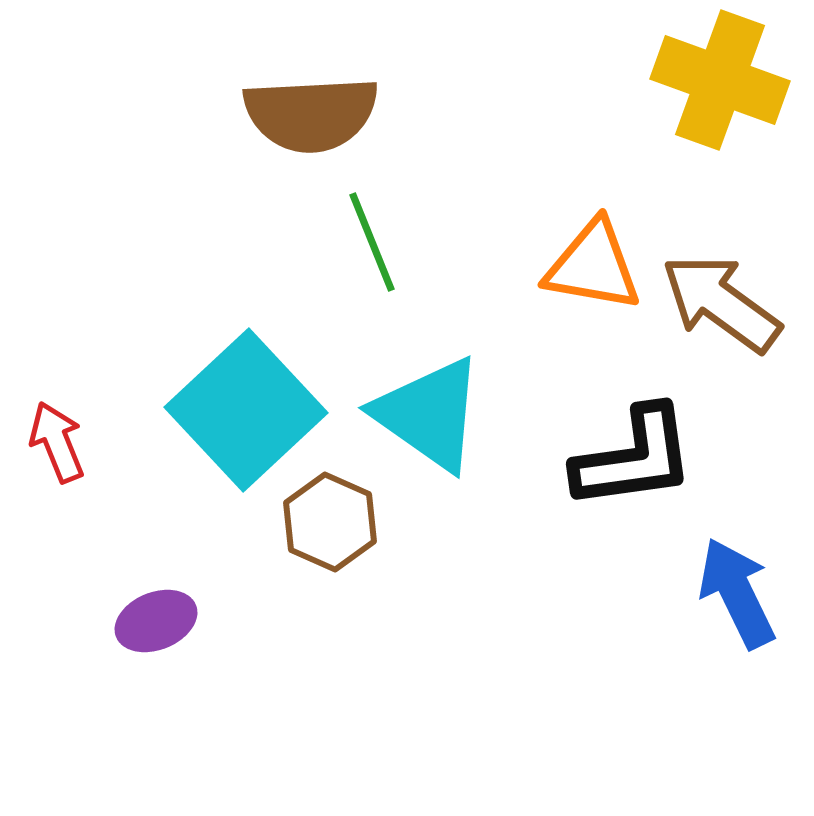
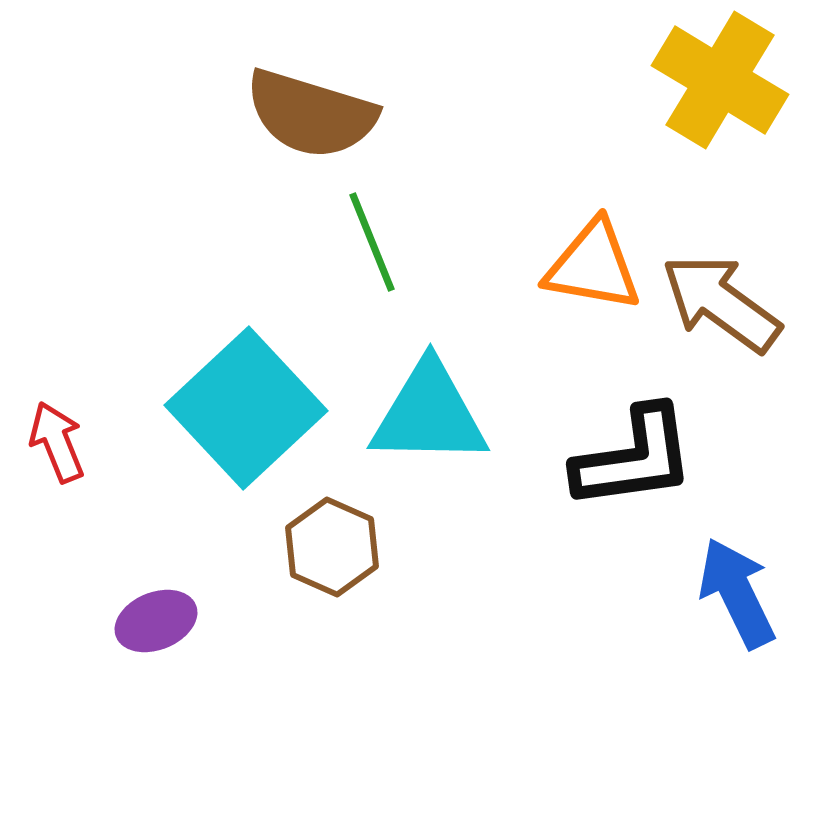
yellow cross: rotated 11 degrees clockwise
brown semicircle: rotated 20 degrees clockwise
cyan square: moved 2 px up
cyan triangle: rotated 34 degrees counterclockwise
brown hexagon: moved 2 px right, 25 px down
